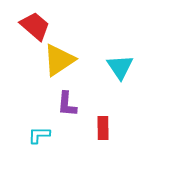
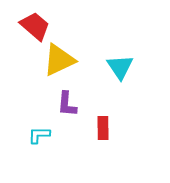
yellow triangle: rotated 9 degrees clockwise
